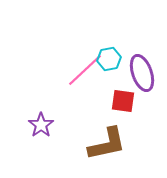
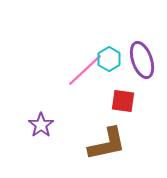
cyan hexagon: rotated 20 degrees counterclockwise
purple ellipse: moved 13 px up
